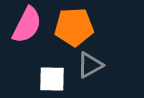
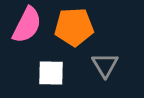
gray triangle: moved 15 px right; rotated 32 degrees counterclockwise
white square: moved 1 px left, 6 px up
